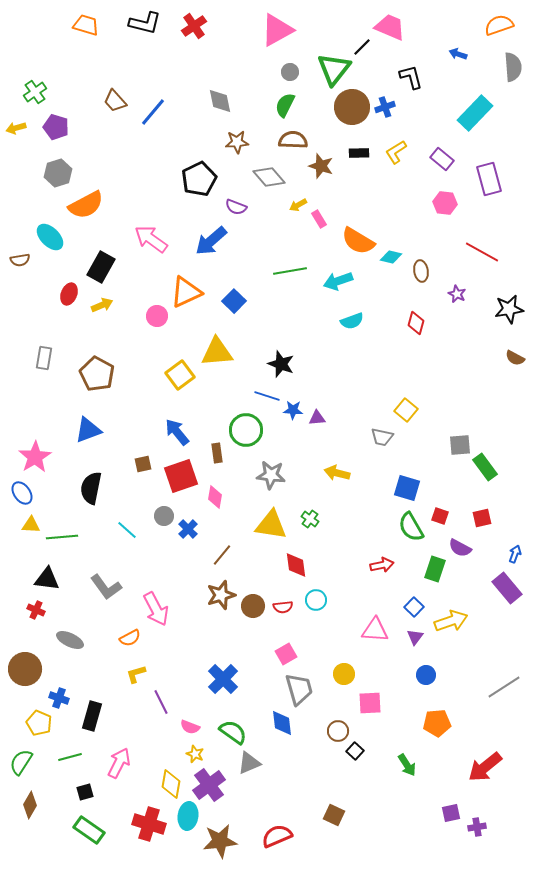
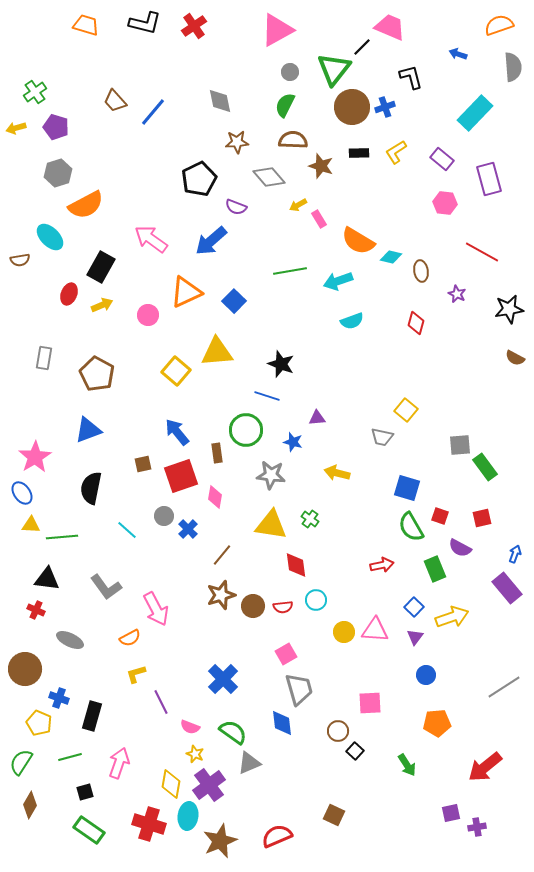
pink circle at (157, 316): moved 9 px left, 1 px up
yellow square at (180, 375): moved 4 px left, 4 px up; rotated 12 degrees counterclockwise
blue star at (293, 410): moved 32 px down; rotated 12 degrees clockwise
green rectangle at (435, 569): rotated 40 degrees counterclockwise
yellow arrow at (451, 621): moved 1 px right, 4 px up
yellow circle at (344, 674): moved 42 px up
pink arrow at (119, 763): rotated 8 degrees counterclockwise
brown star at (220, 841): rotated 16 degrees counterclockwise
